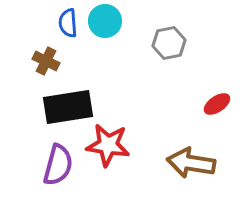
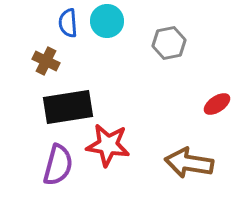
cyan circle: moved 2 px right
brown arrow: moved 2 px left
